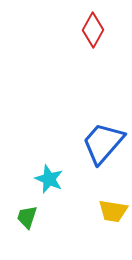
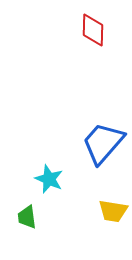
red diamond: rotated 28 degrees counterclockwise
green trapezoid: rotated 25 degrees counterclockwise
